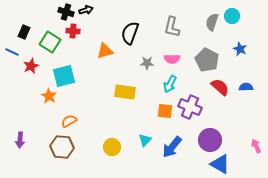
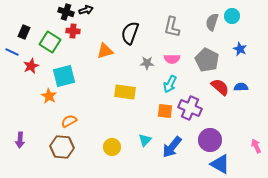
blue semicircle: moved 5 px left
purple cross: moved 1 px down
